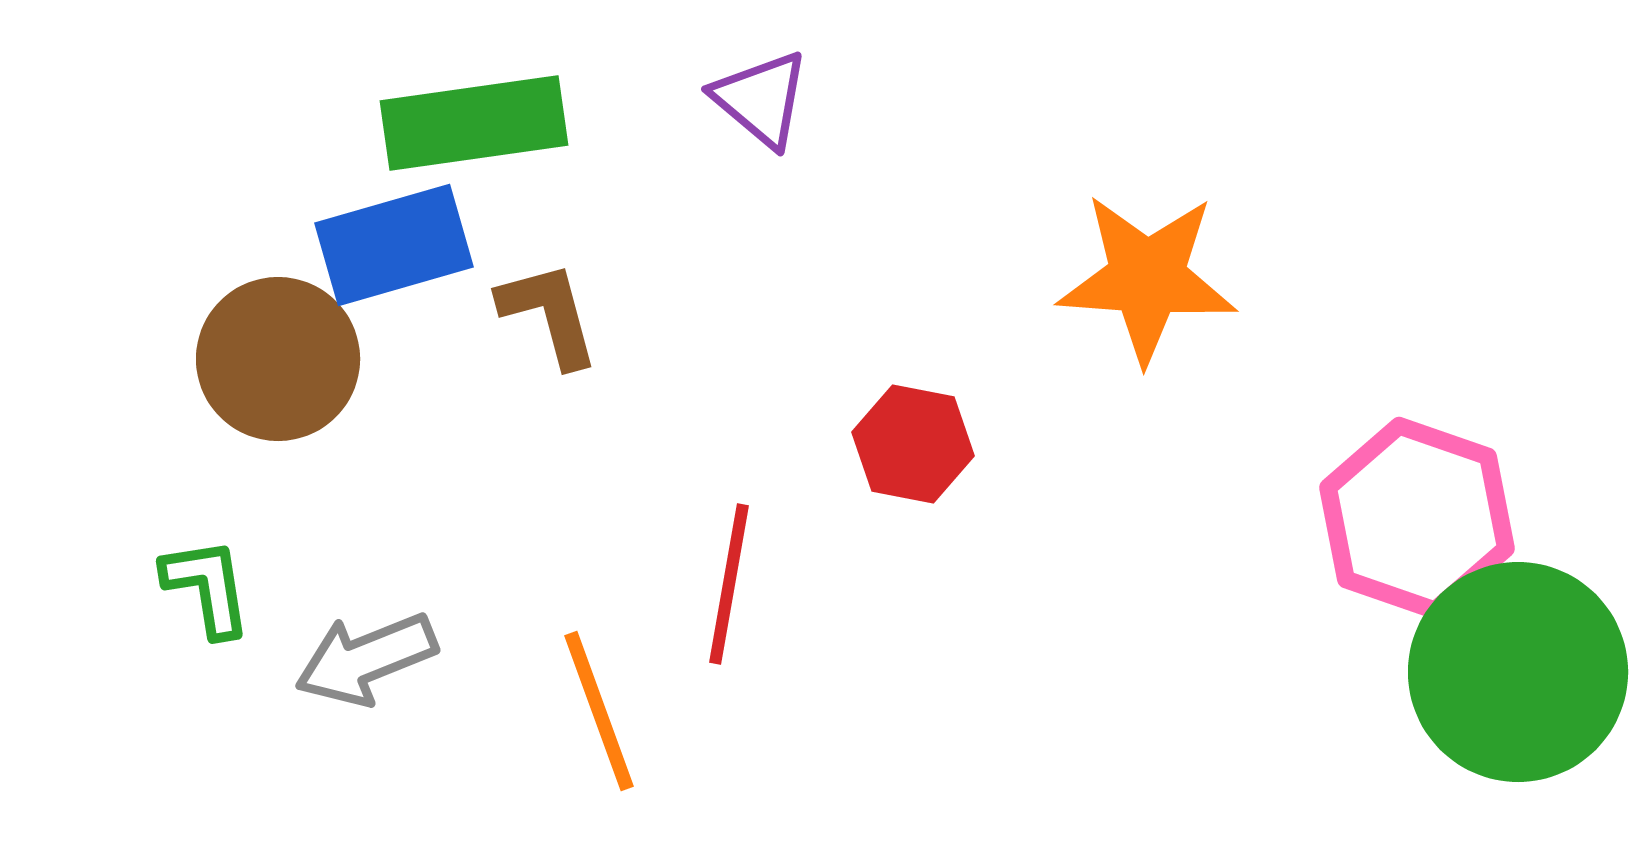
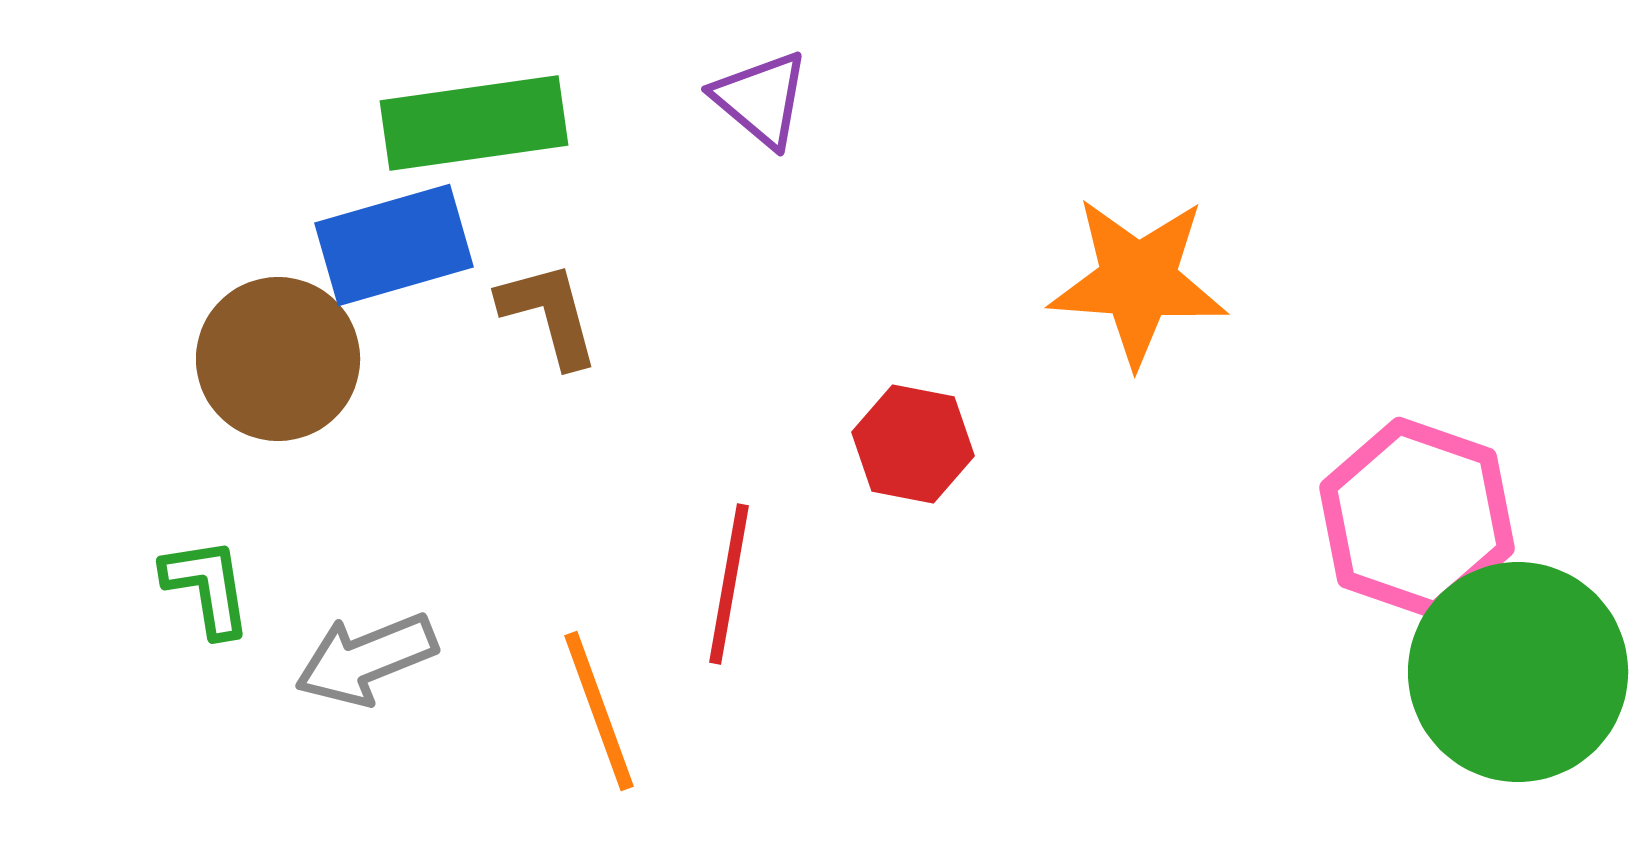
orange star: moved 9 px left, 3 px down
